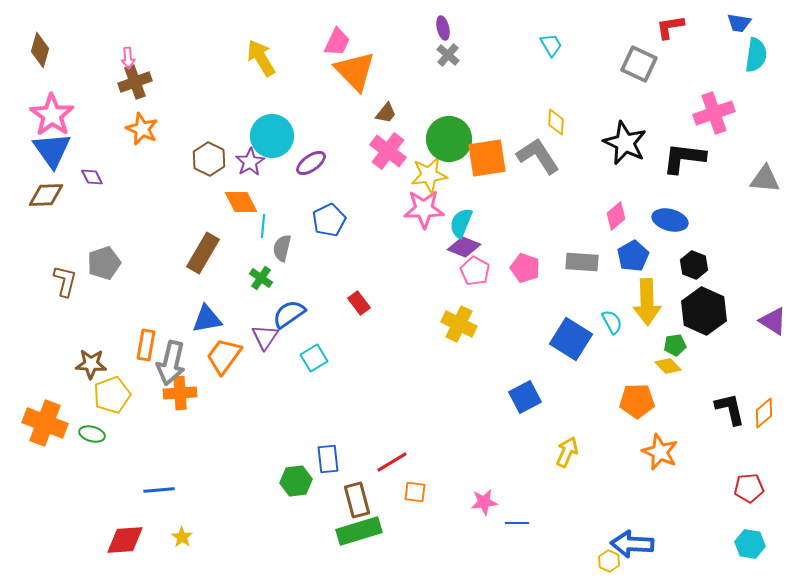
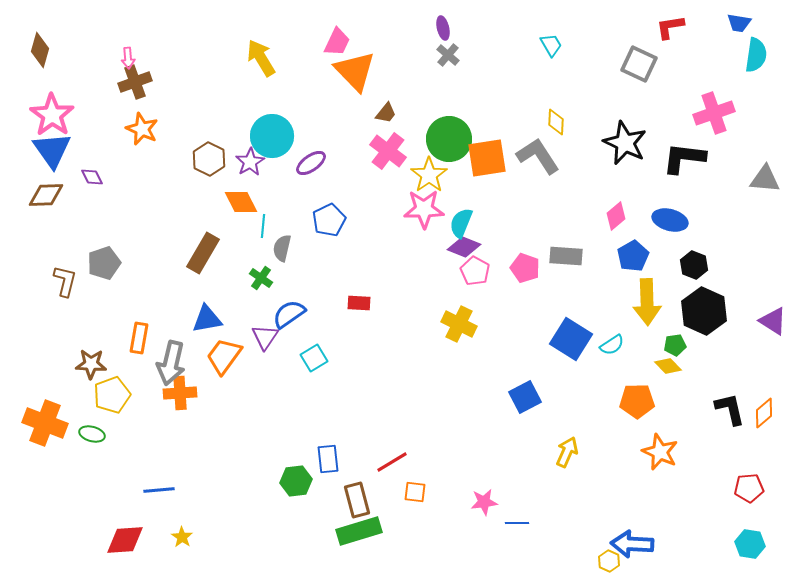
yellow star at (429, 175): rotated 27 degrees counterclockwise
gray rectangle at (582, 262): moved 16 px left, 6 px up
red rectangle at (359, 303): rotated 50 degrees counterclockwise
cyan semicircle at (612, 322): moved 23 px down; rotated 85 degrees clockwise
orange rectangle at (146, 345): moved 7 px left, 7 px up
